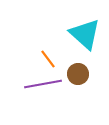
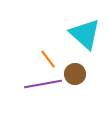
brown circle: moved 3 px left
